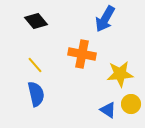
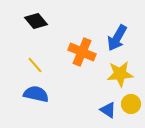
blue arrow: moved 12 px right, 19 px down
orange cross: moved 2 px up; rotated 12 degrees clockwise
blue semicircle: rotated 65 degrees counterclockwise
